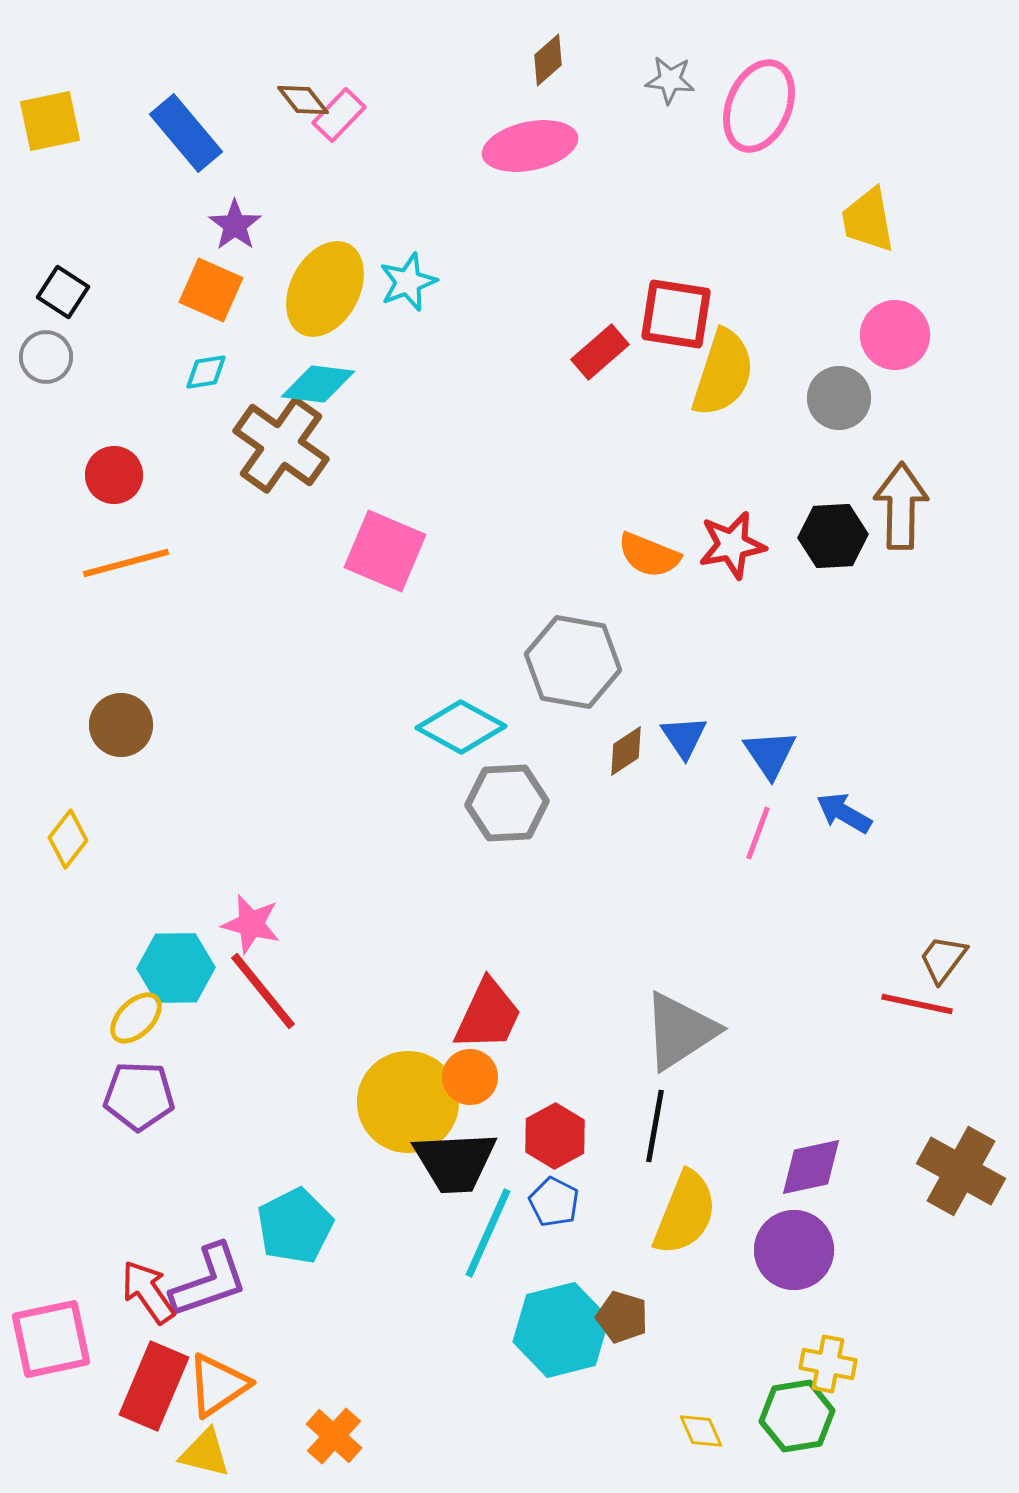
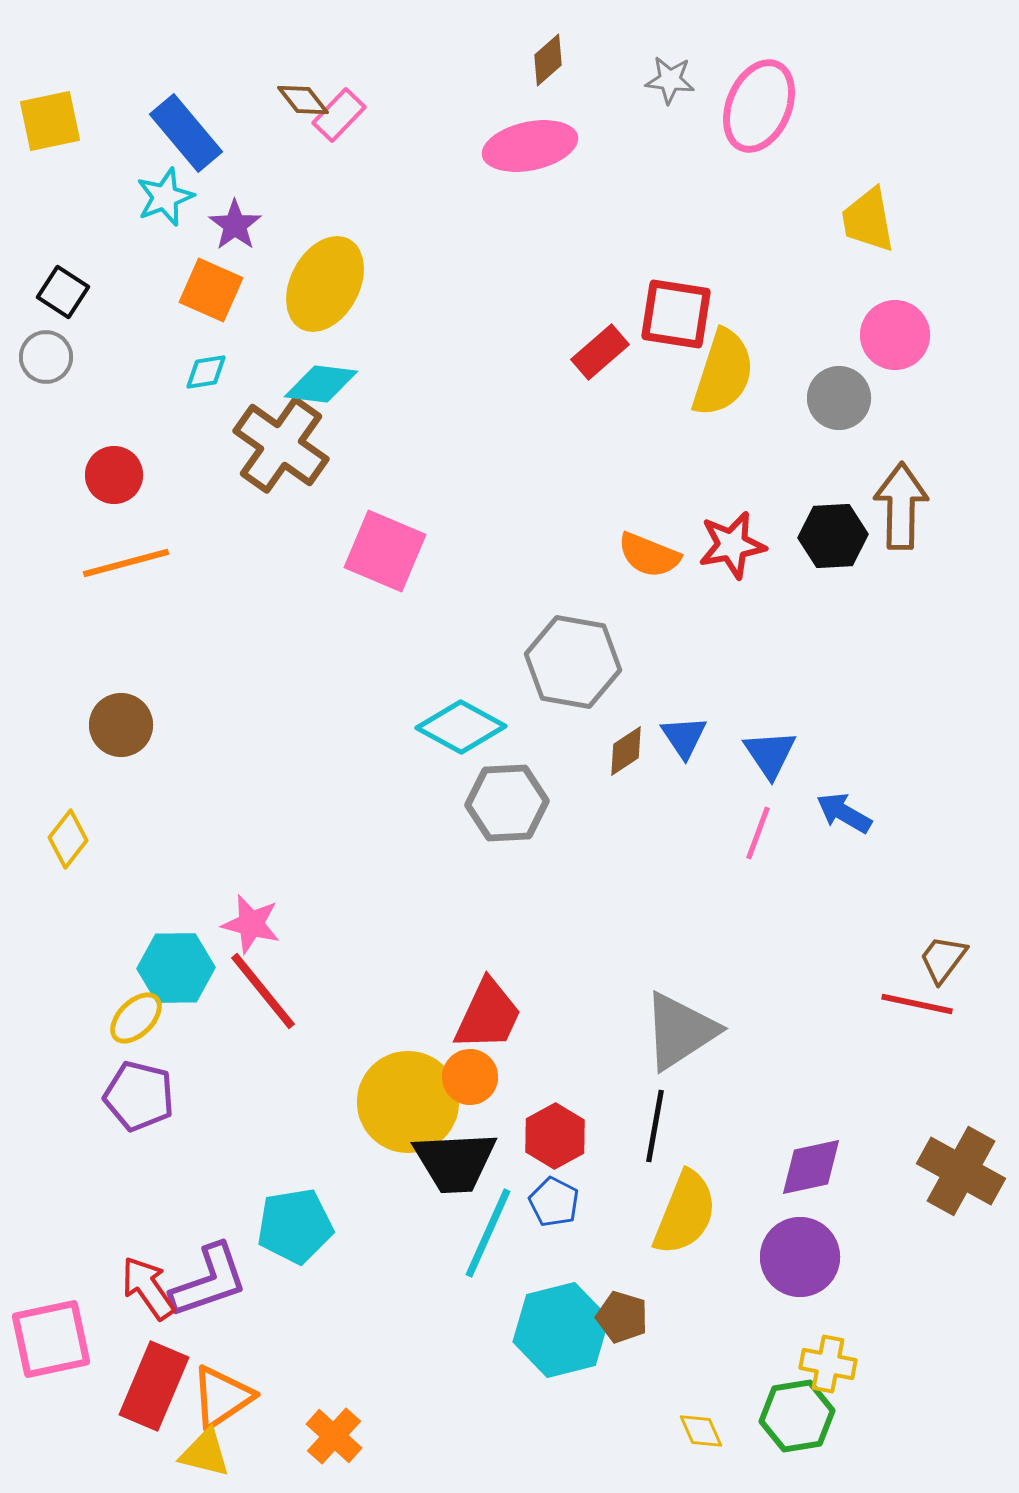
cyan star at (408, 282): moved 243 px left, 85 px up
yellow ellipse at (325, 289): moved 5 px up
cyan diamond at (318, 384): moved 3 px right
purple pentagon at (139, 1096): rotated 12 degrees clockwise
cyan pentagon at (295, 1226): rotated 18 degrees clockwise
purple circle at (794, 1250): moved 6 px right, 7 px down
red arrow at (148, 1292): moved 4 px up
orange triangle at (218, 1385): moved 4 px right, 12 px down
